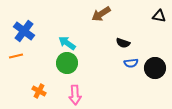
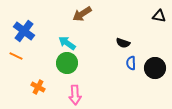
brown arrow: moved 19 px left
orange line: rotated 40 degrees clockwise
blue semicircle: rotated 96 degrees clockwise
orange cross: moved 1 px left, 4 px up
